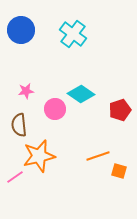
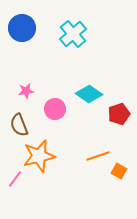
blue circle: moved 1 px right, 2 px up
cyan cross: rotated 12 degrees clockwise
cyan diamond: moved 8 px right
red pentagon: moved 1 px left, 4 px down
brown semicircle: rotated 15 degrees counterclockwise
orange square: rotated 14 degrees clockwise
pink line: moved 2 px down; rotated 18 degrees counterclockwise
